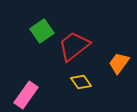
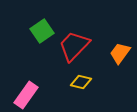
red trapezoid: rotated 8 degrees counterclockwise
orange trapezoid: moved 1 px right, 10 px up
yellow diamond: rotated 40 degrees counterclockwise
